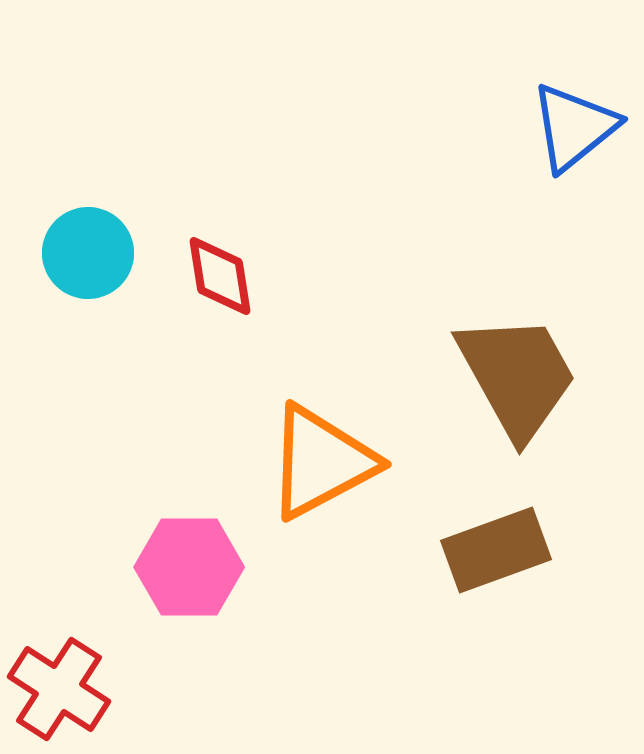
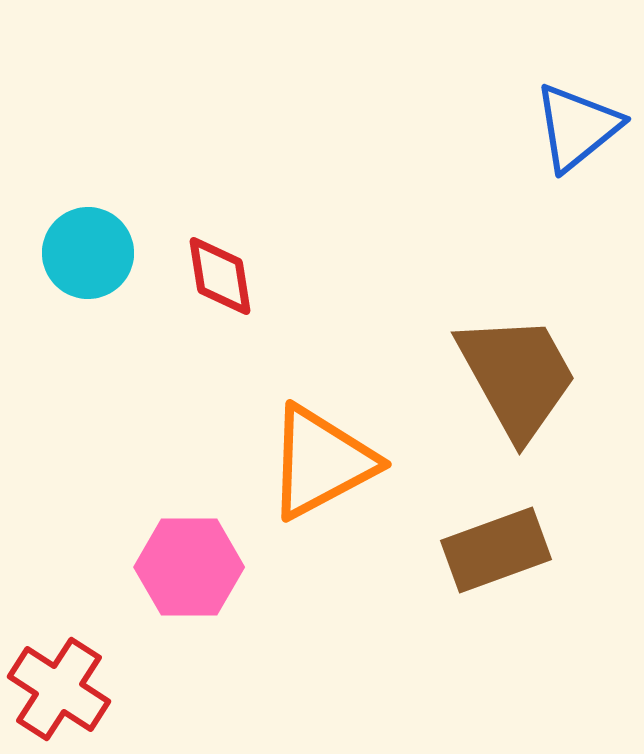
blue triangle: moved 3 px right
